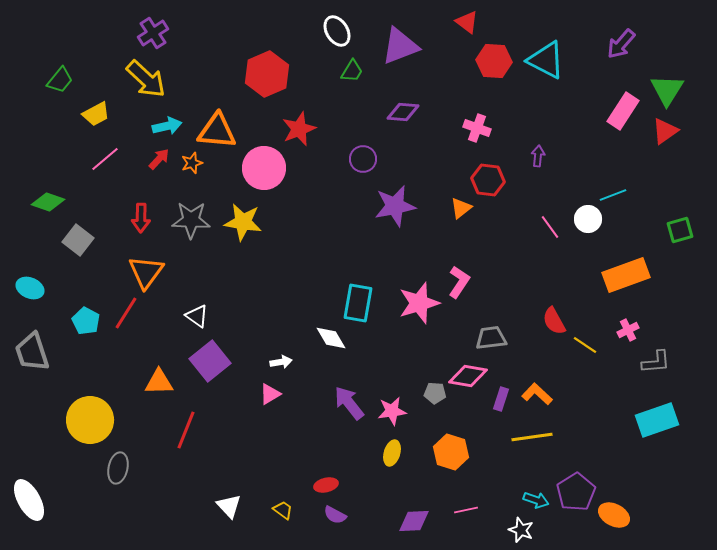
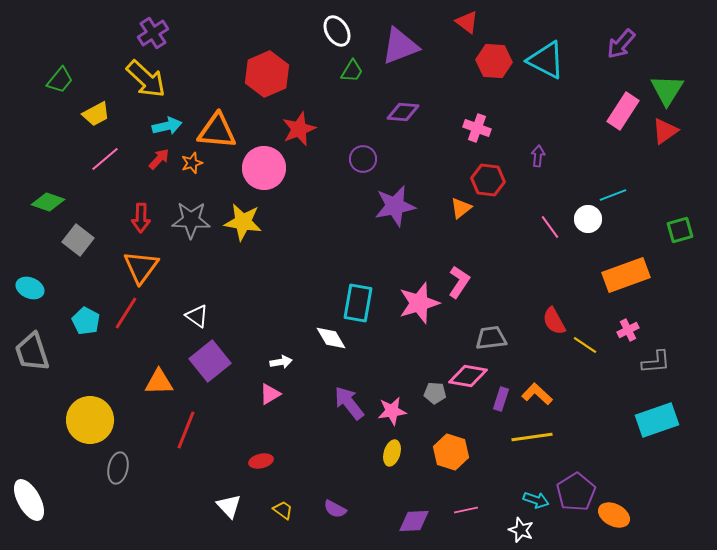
orange triangle at (146, 272): moved 5 px left, 5 px up
red ellipse at (326, 485): moved 65 px left, 24 px up
purple semicircle at (335, 515): moved 6 px up
